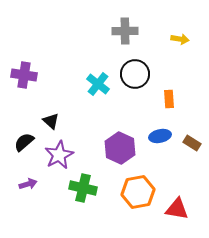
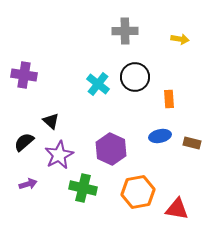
black circle: moved 3 px down
brown rectangle: rotated 18 degrees counterclockwise
purple hexagon: moved 9 px left, 1 px down
